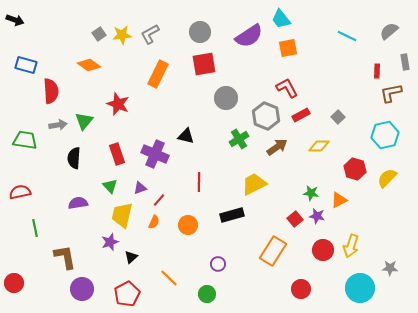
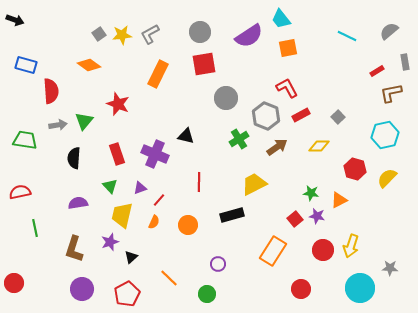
red rectangle at (377, 71): rotated 56 degrees clockwise
brown L-shape at (65, 257): moved 9 px right, 8 px up; rotated 152 degrees counterclockwise
